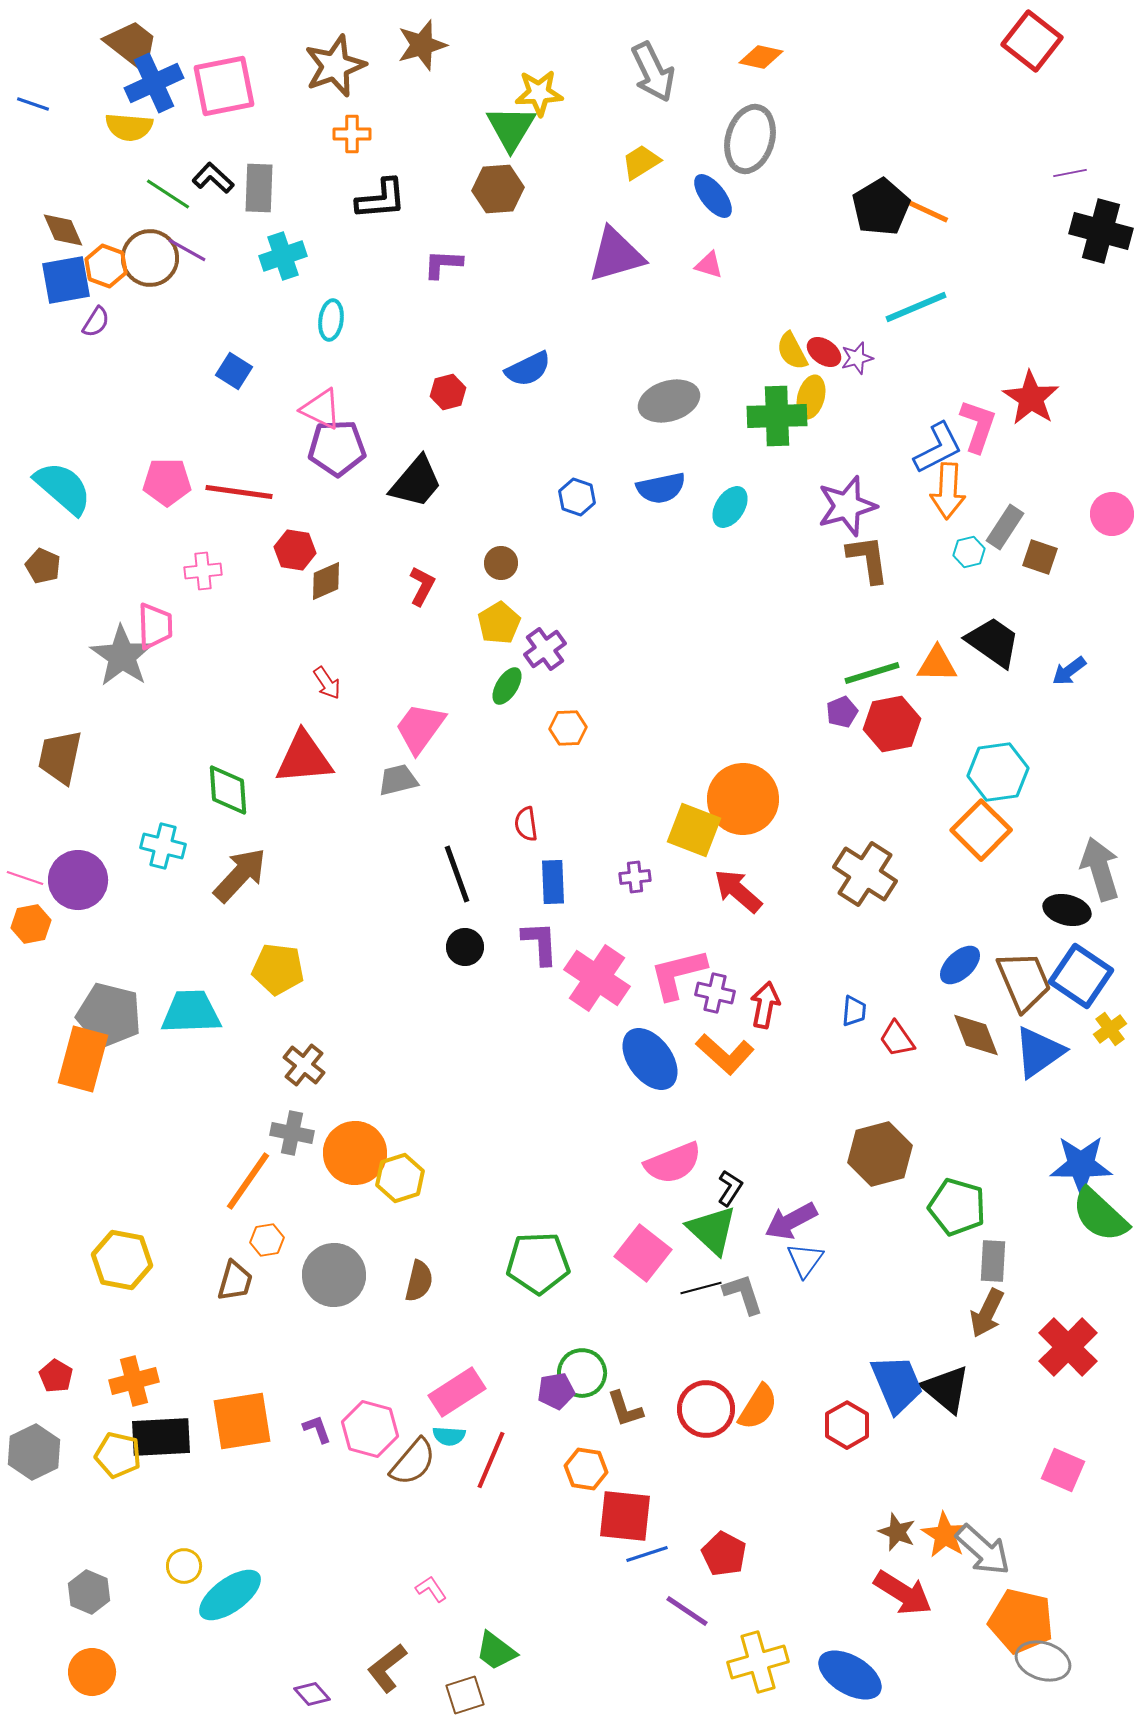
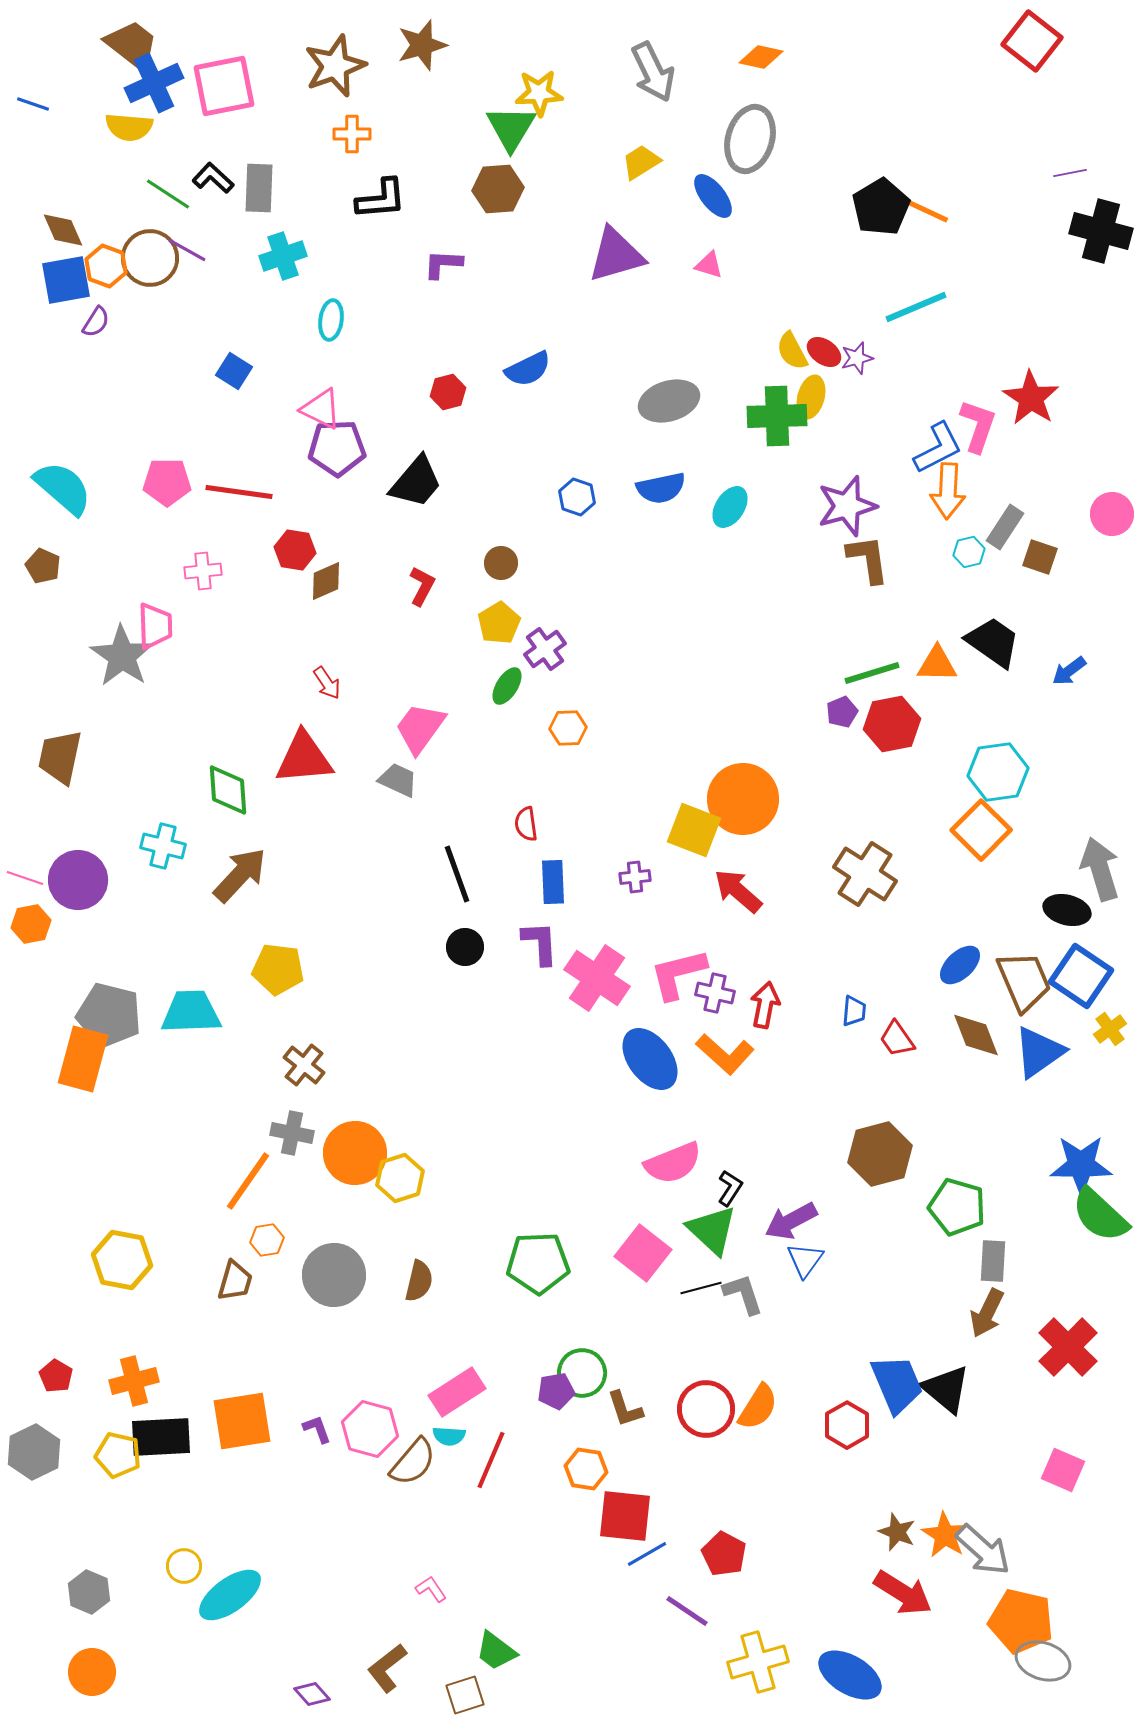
gray trapezoid at (398, 780): rotated 39 degrees clockwise
blue line at (647, 1554): rotated 12 degrees counterclockwise
